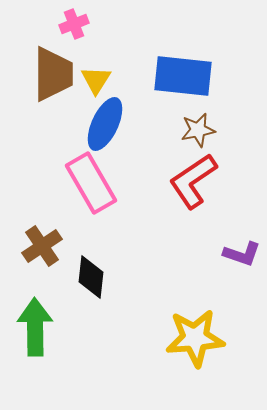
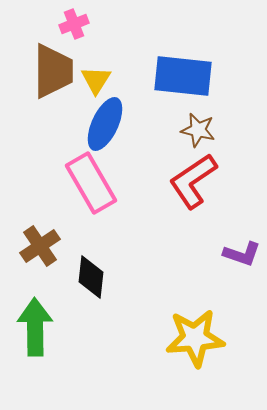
brown trapezoid: moved 3 px up
brown star: rotated 24 degrees clockwise
brown cross: moved 2 px left
